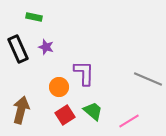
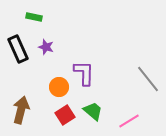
gray line: rotated 28 degrees clockwise
